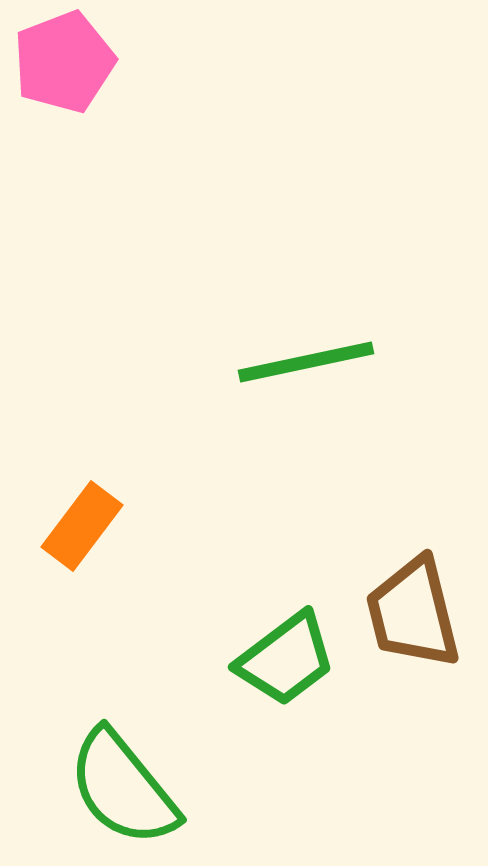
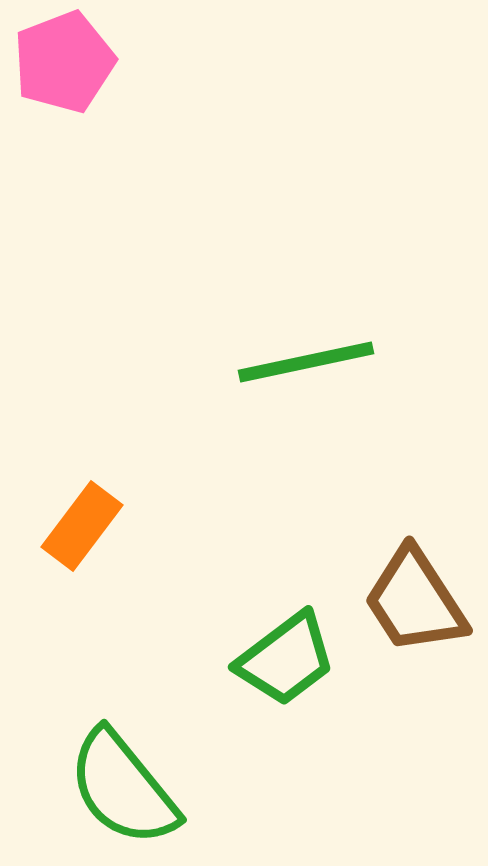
brown trapezoid: moved 2 px right, 12 px up; rotated 19 degrees counterclockwise
